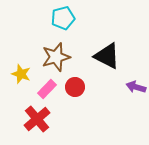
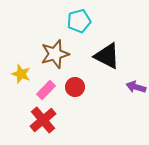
cyan pentagon: moved 16 px right, 3 px down
brown star: moved 1 px left, 3 px up
pink rectangle: moved 1 px left, 1 px down
red cross: moved 6 px right, 1 px down
